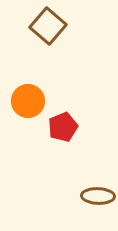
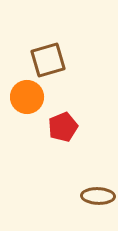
brown square: moved 34 px down; rotated 33 degrees clockwise
orange circle: moved 1 px left, 4 px up
